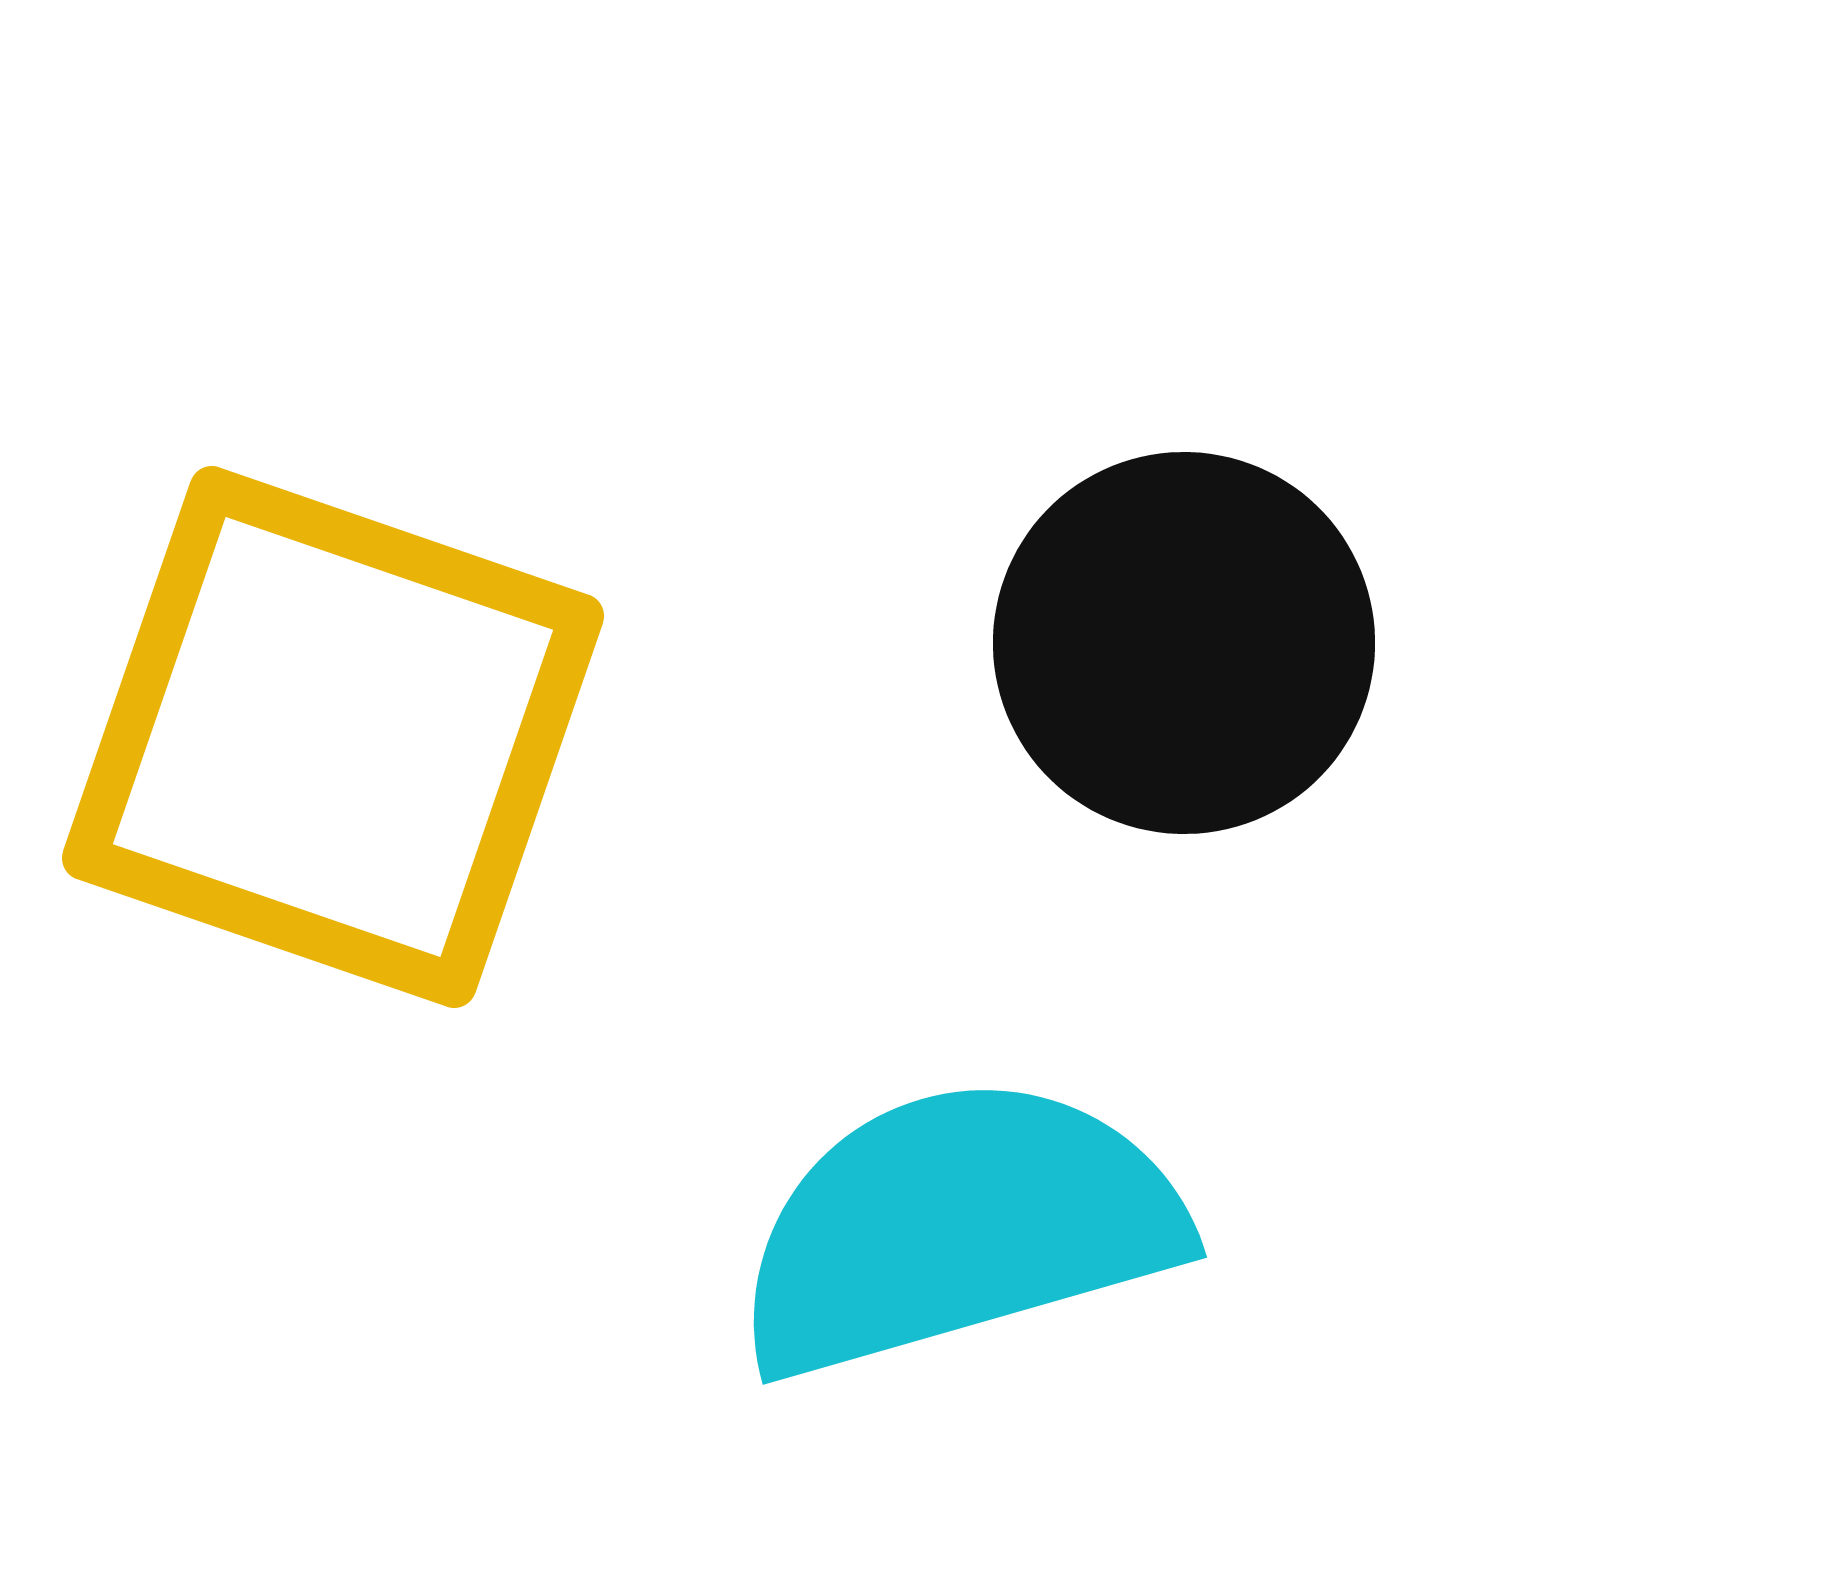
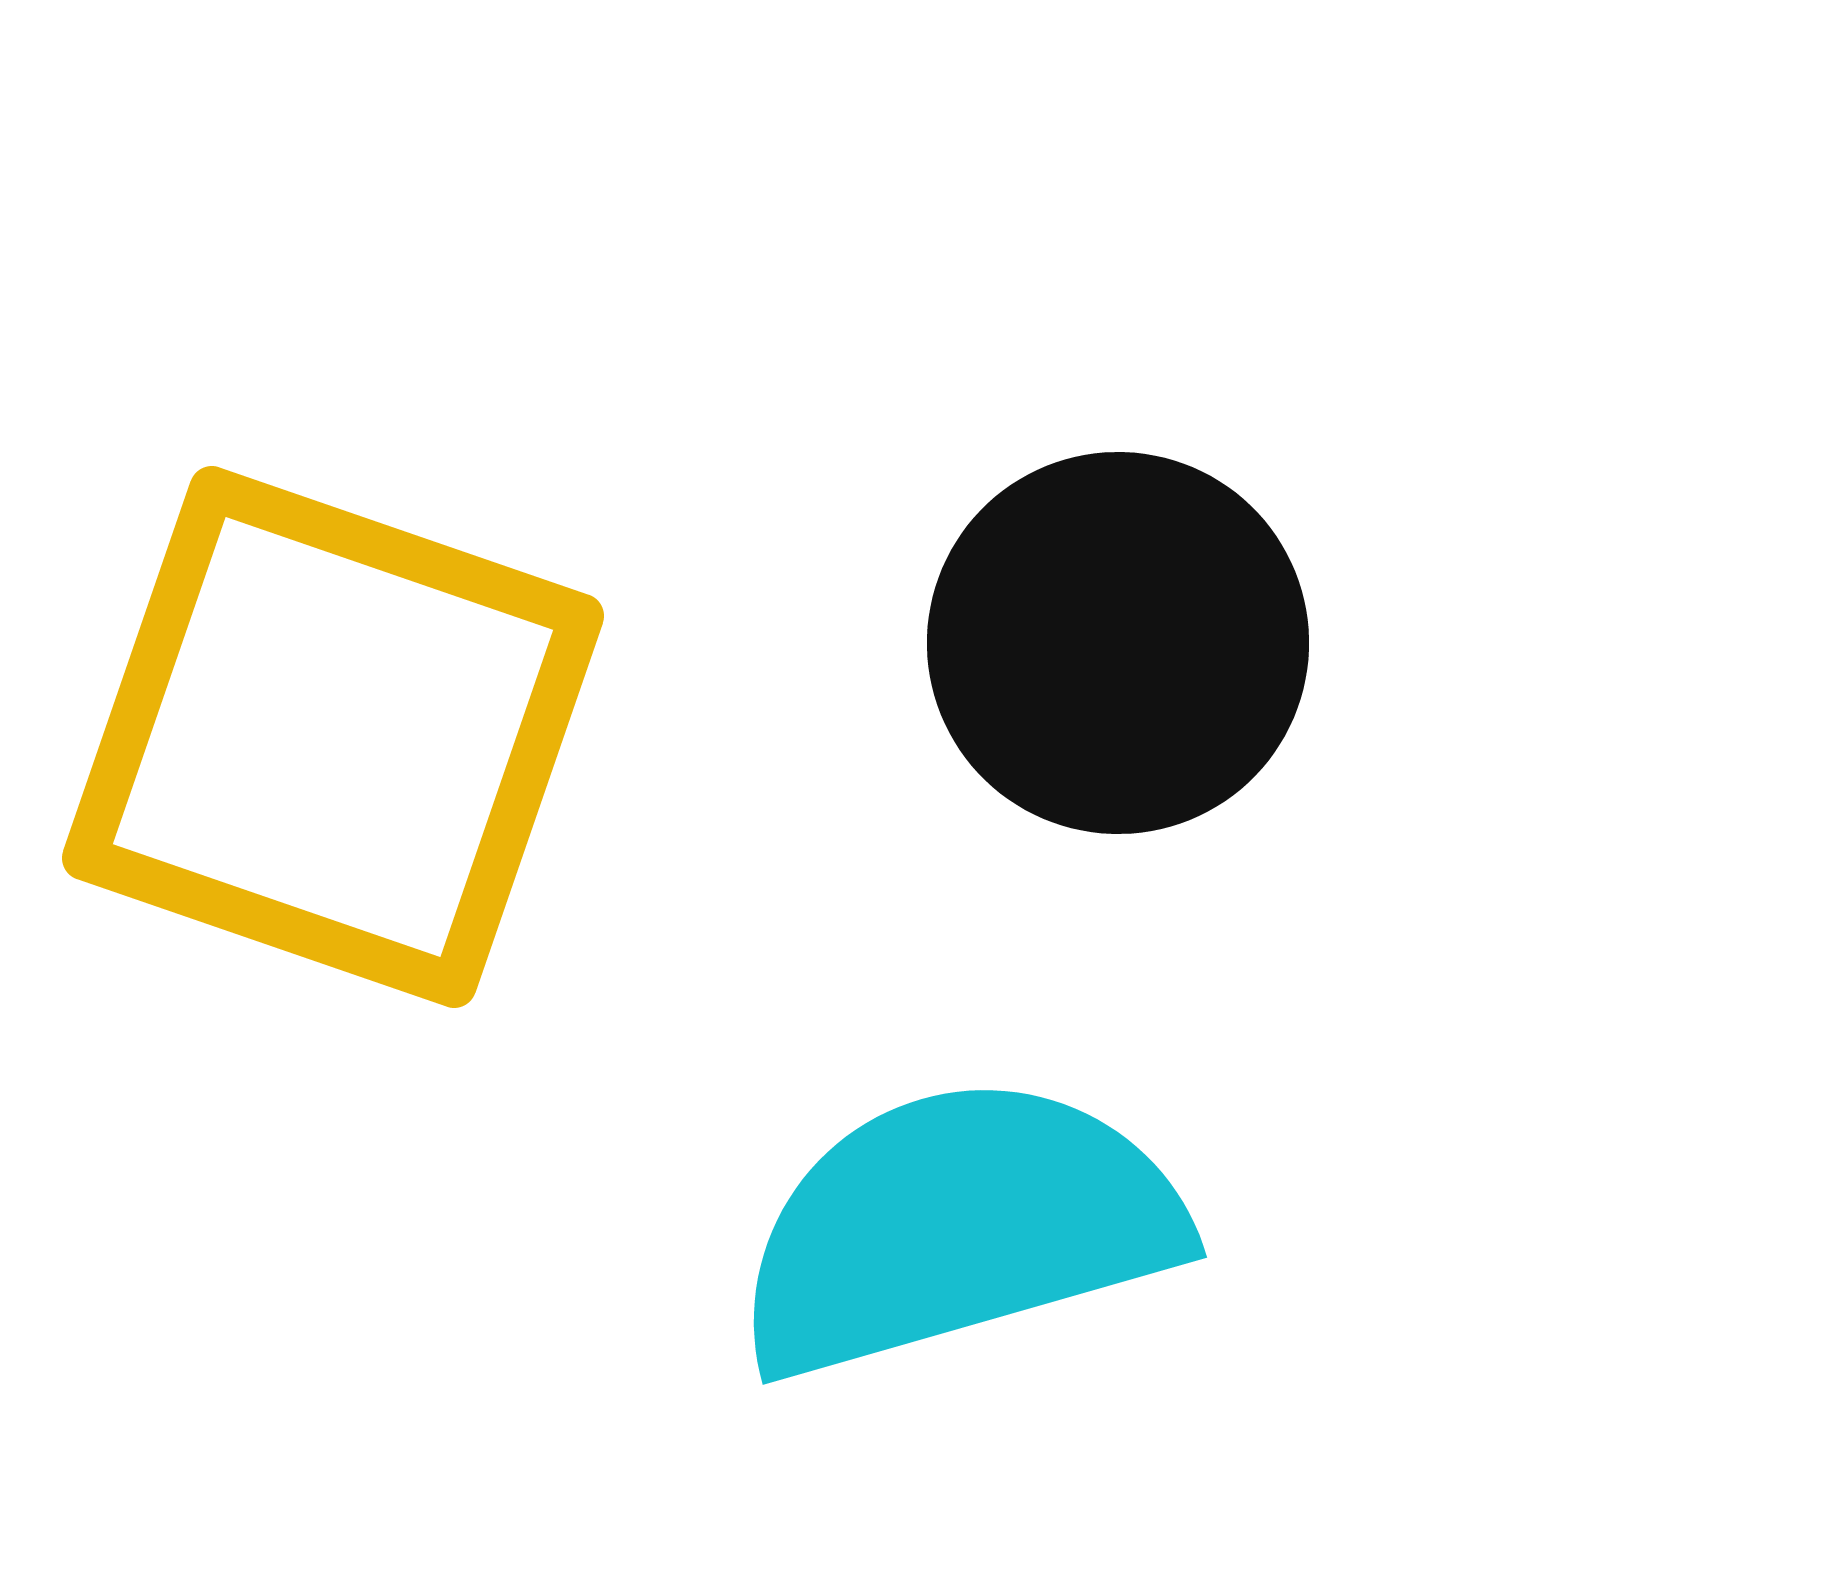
black circle: moved 66 px left
